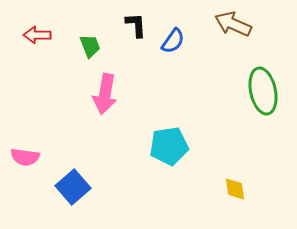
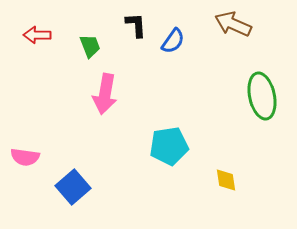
green ellipse: moved 1 px left, 5 px down
yellow diamond: moved 9 px left, 9 px up
